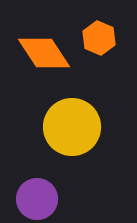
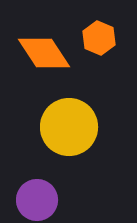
yellow circle: moved 3 px left
purple circle: moved 1 px down
